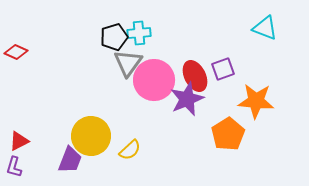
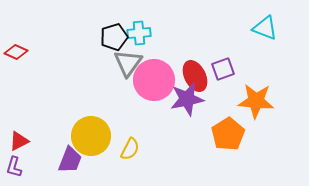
purple star: rotated 12 degrees clockwise
yellow semicircle: moved 1 px up; rotated 20 degrees counterclockwise
